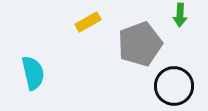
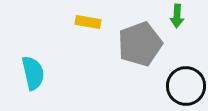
green arrow: moved 3 px left, 1 px down
yellow rectangle: rotated 40 degrees clockwise
black circle: moved 12 px right
